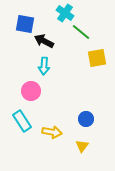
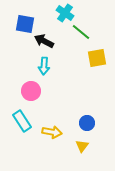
blue circle: moved 1 px right, 4 px down
